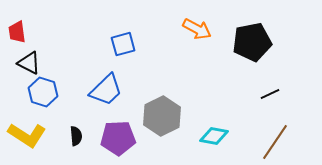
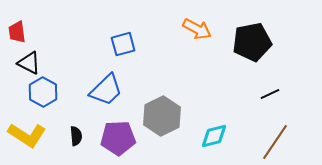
blue hexagon: rotated 12 degrees clockwise
cyan diamond: rotated 24 degrees counterclockwise
